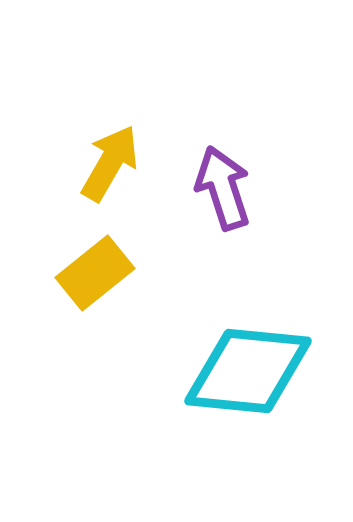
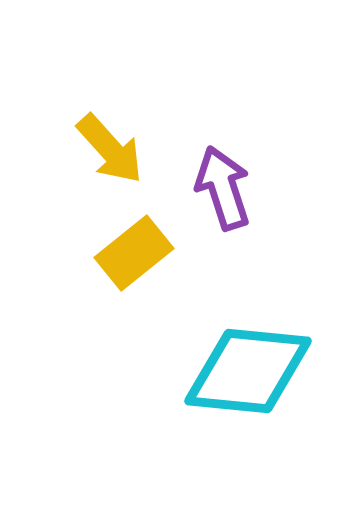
yellow arrow: moved 14 px up; rotated 108 degrees clockwise
yellow rectangle: moved 39 px right, 20 px up
